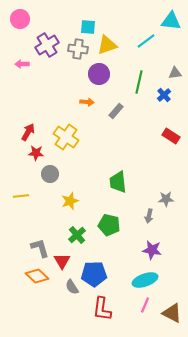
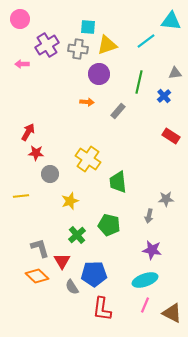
blue cross: moved 1 px down
gray rectangle: moved 2 px right
yellow cross: moved 22 px right, 22 px down
